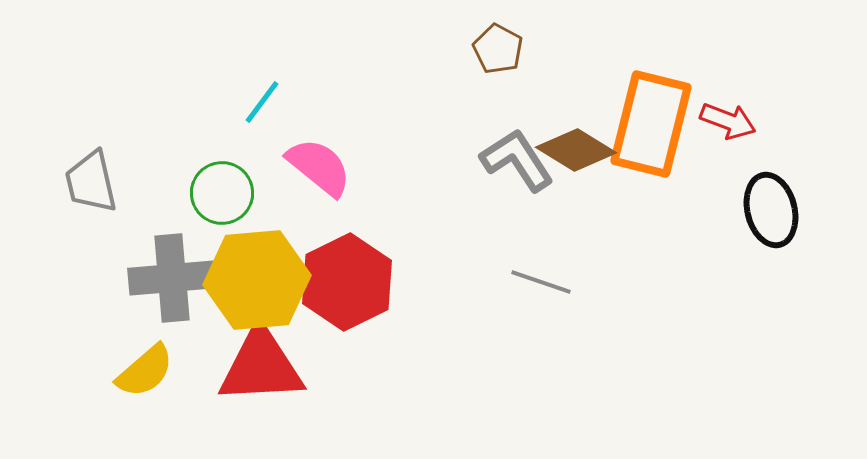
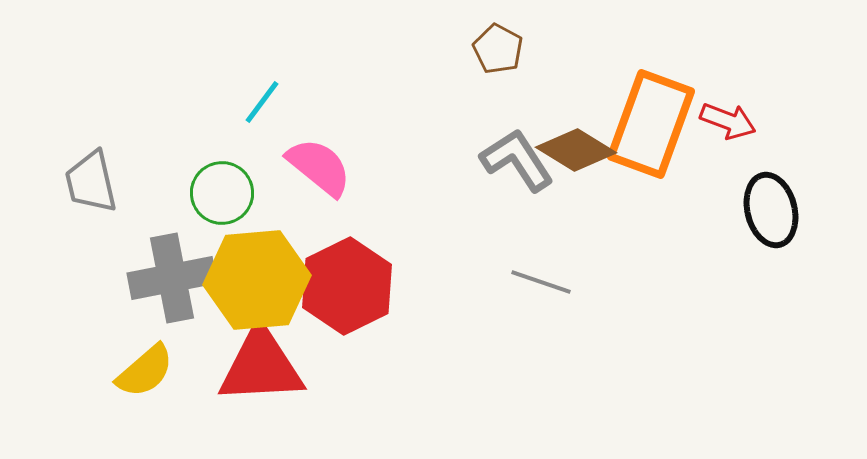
orange rectangle: rotated 6 degrees clockwise
gray cross: rotated 6 degrees counterclockwise
red hexagon: moved 4 px down
